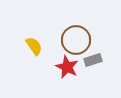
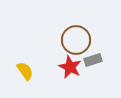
yellow semicircle: moved 9 px left, 25 px down
red star: moved 3 px right
